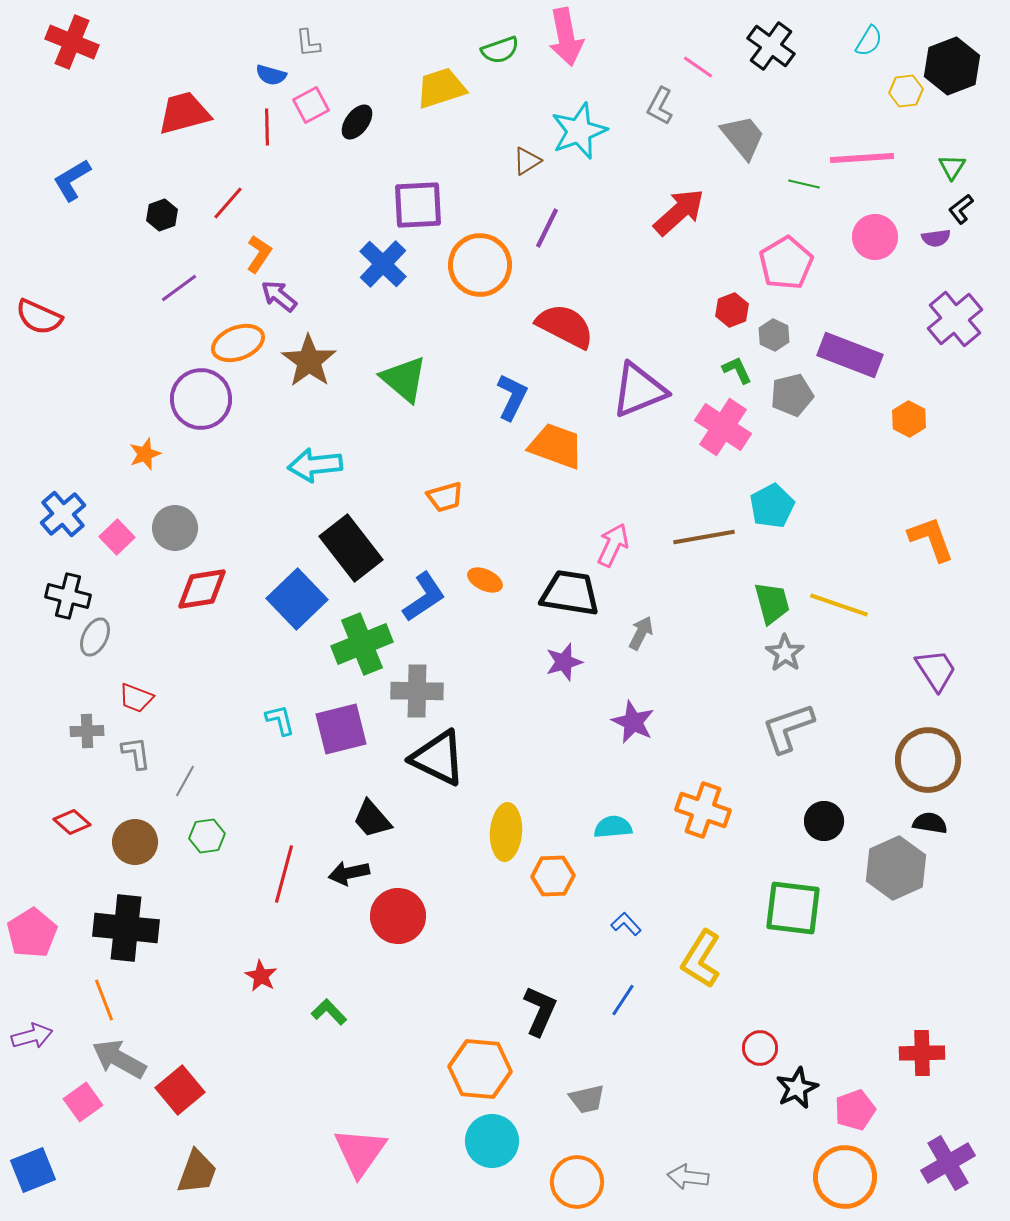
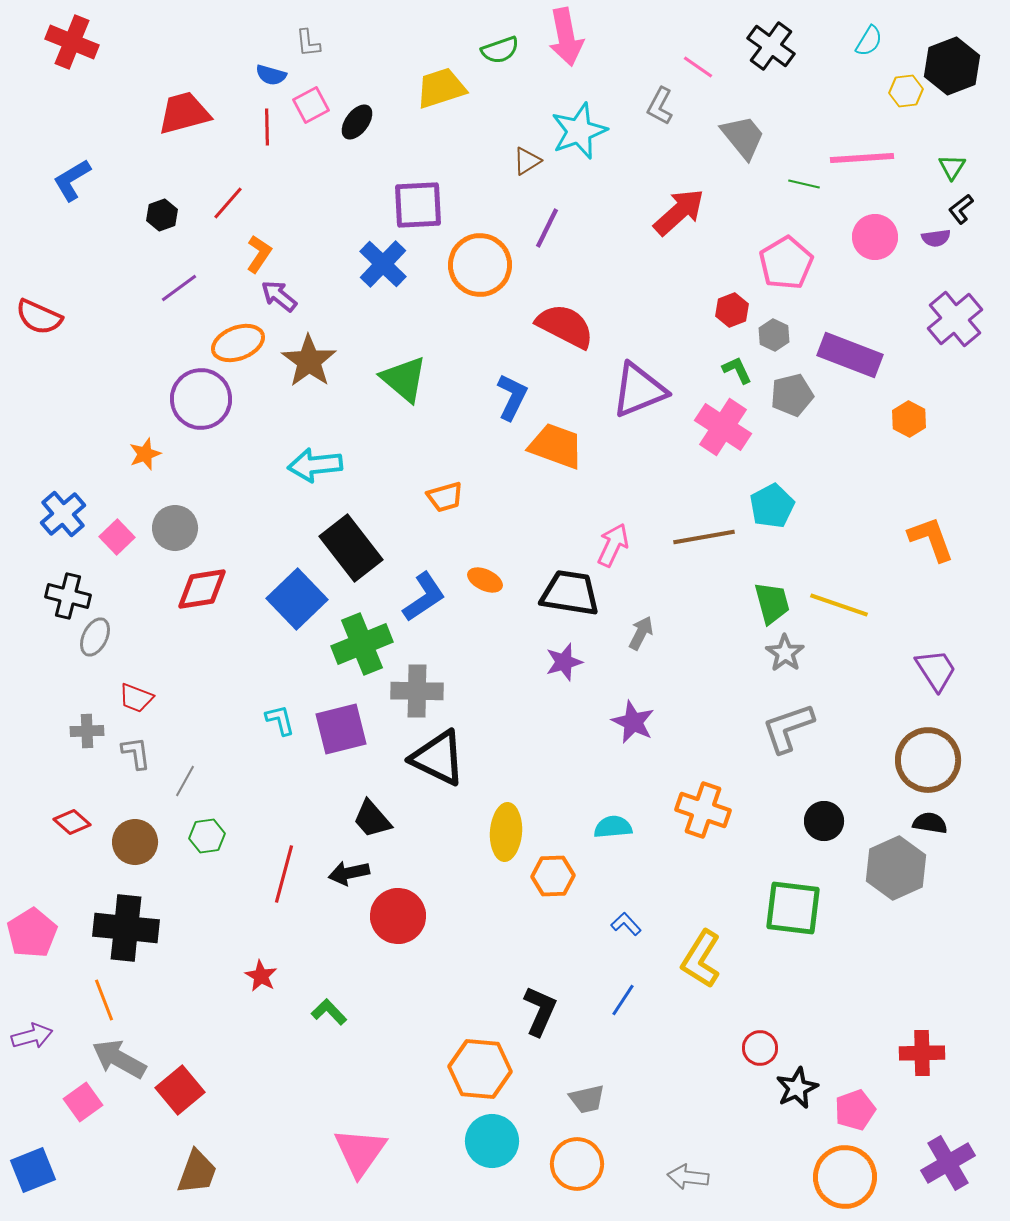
orange circle at (577, 1182): moved 18 px up
